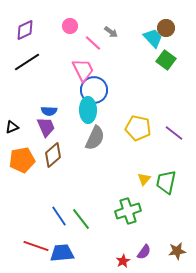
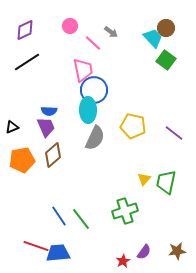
pink trapezoid: rotated 15 degrees clockwise
yellow pentagon: moved 5 px left, 2 px up
green cross: moved 3 px left
blue trapezoid: moved 4 px left
